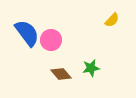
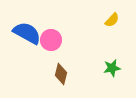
blue semicircle: rotated 24 degrees counterclockwise
green star: moved 21 px right
brown diamond: rotated 55 degrees clockwise
